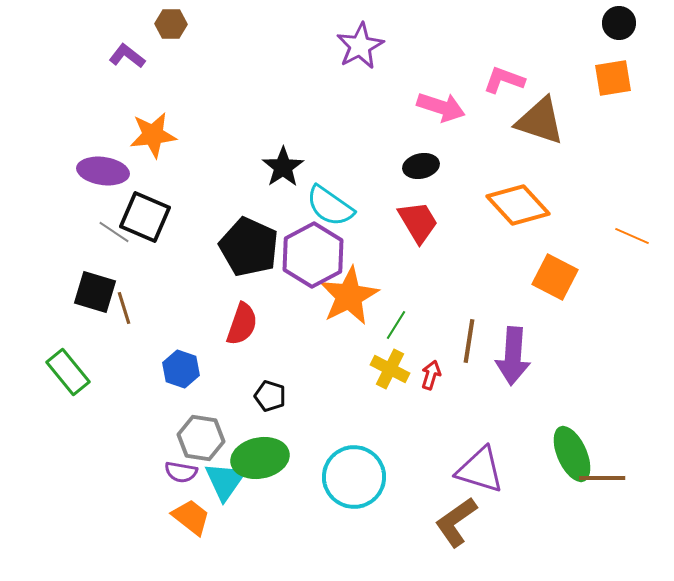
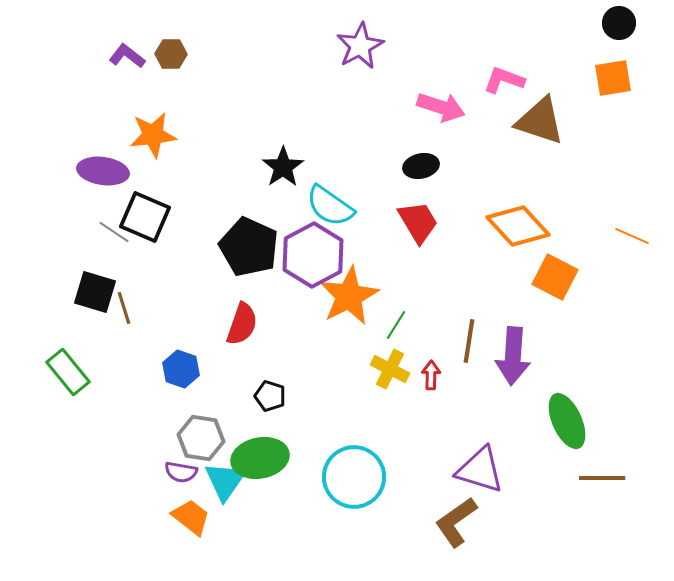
brown hexagon at (171, 24): moved 30 px down
orange diamond at (518, 205): moved 21 px down
red arrow at (431, 375): rotated 16 degrees counterclockwise
green ellipse at (572, 454): moved 5 px left, 33 px up
